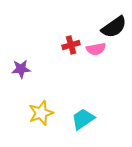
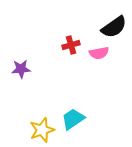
pink semicircle: moved 3 px right, 4 px down
yellow star: moved 1 px right, 17 px down
cyan trapezoid: moved 10 px left
